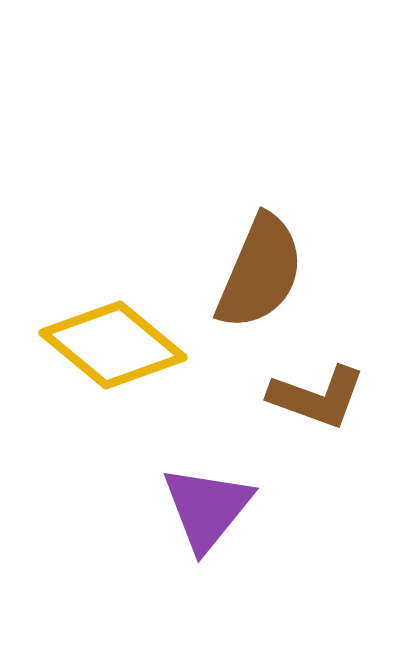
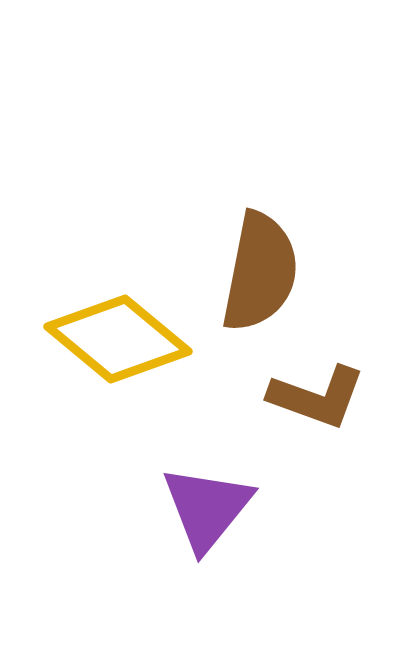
brown semicircle: rotated 12 degrees counterclockwise
yellow diamond: moved 5 px right, 6 px up
